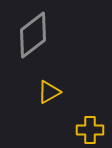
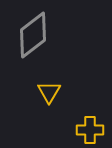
yellow triangle: rotated 30 degrees counterclockwise
